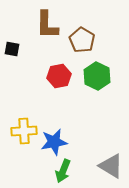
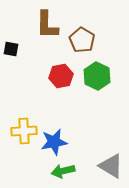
black square: moved 1 px left
red hexagon: moved 2 px right
green arrow: rotated 55 degrees clockwise
